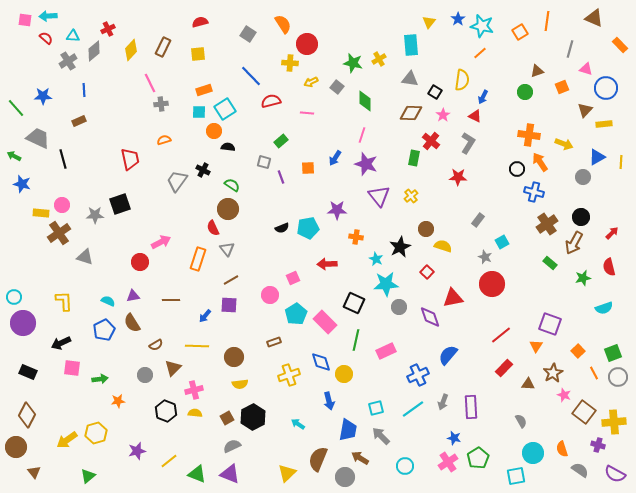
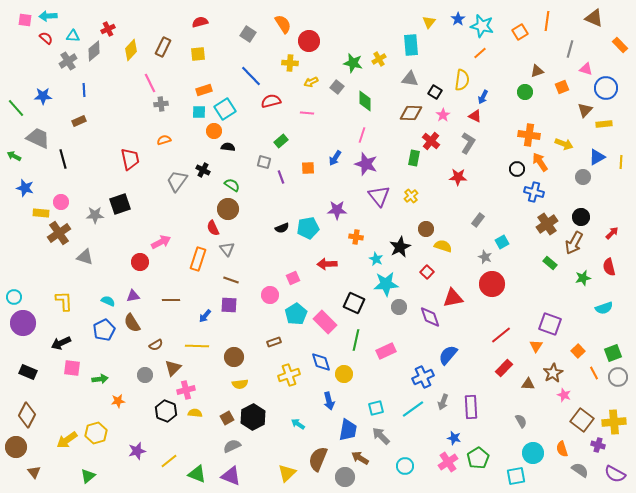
red circle at (307, 44): moved 2 px right, 3 px up
blue star at (22, 184): moved 3 px right, 4 px down
pink circle at (62, 205): moved 1 px left, 3 px up
brown line at (231, 280): rotated 49 degrees clockwise
blue cross at (418, 375): moved 5 px right, 2 px down
pink cross at (194, 390): moved 8 px left
brown square at (584, 412): moved 2 px left, 8 px down
purple triangle at (230, 474): moved 1 px right, 2 px down
